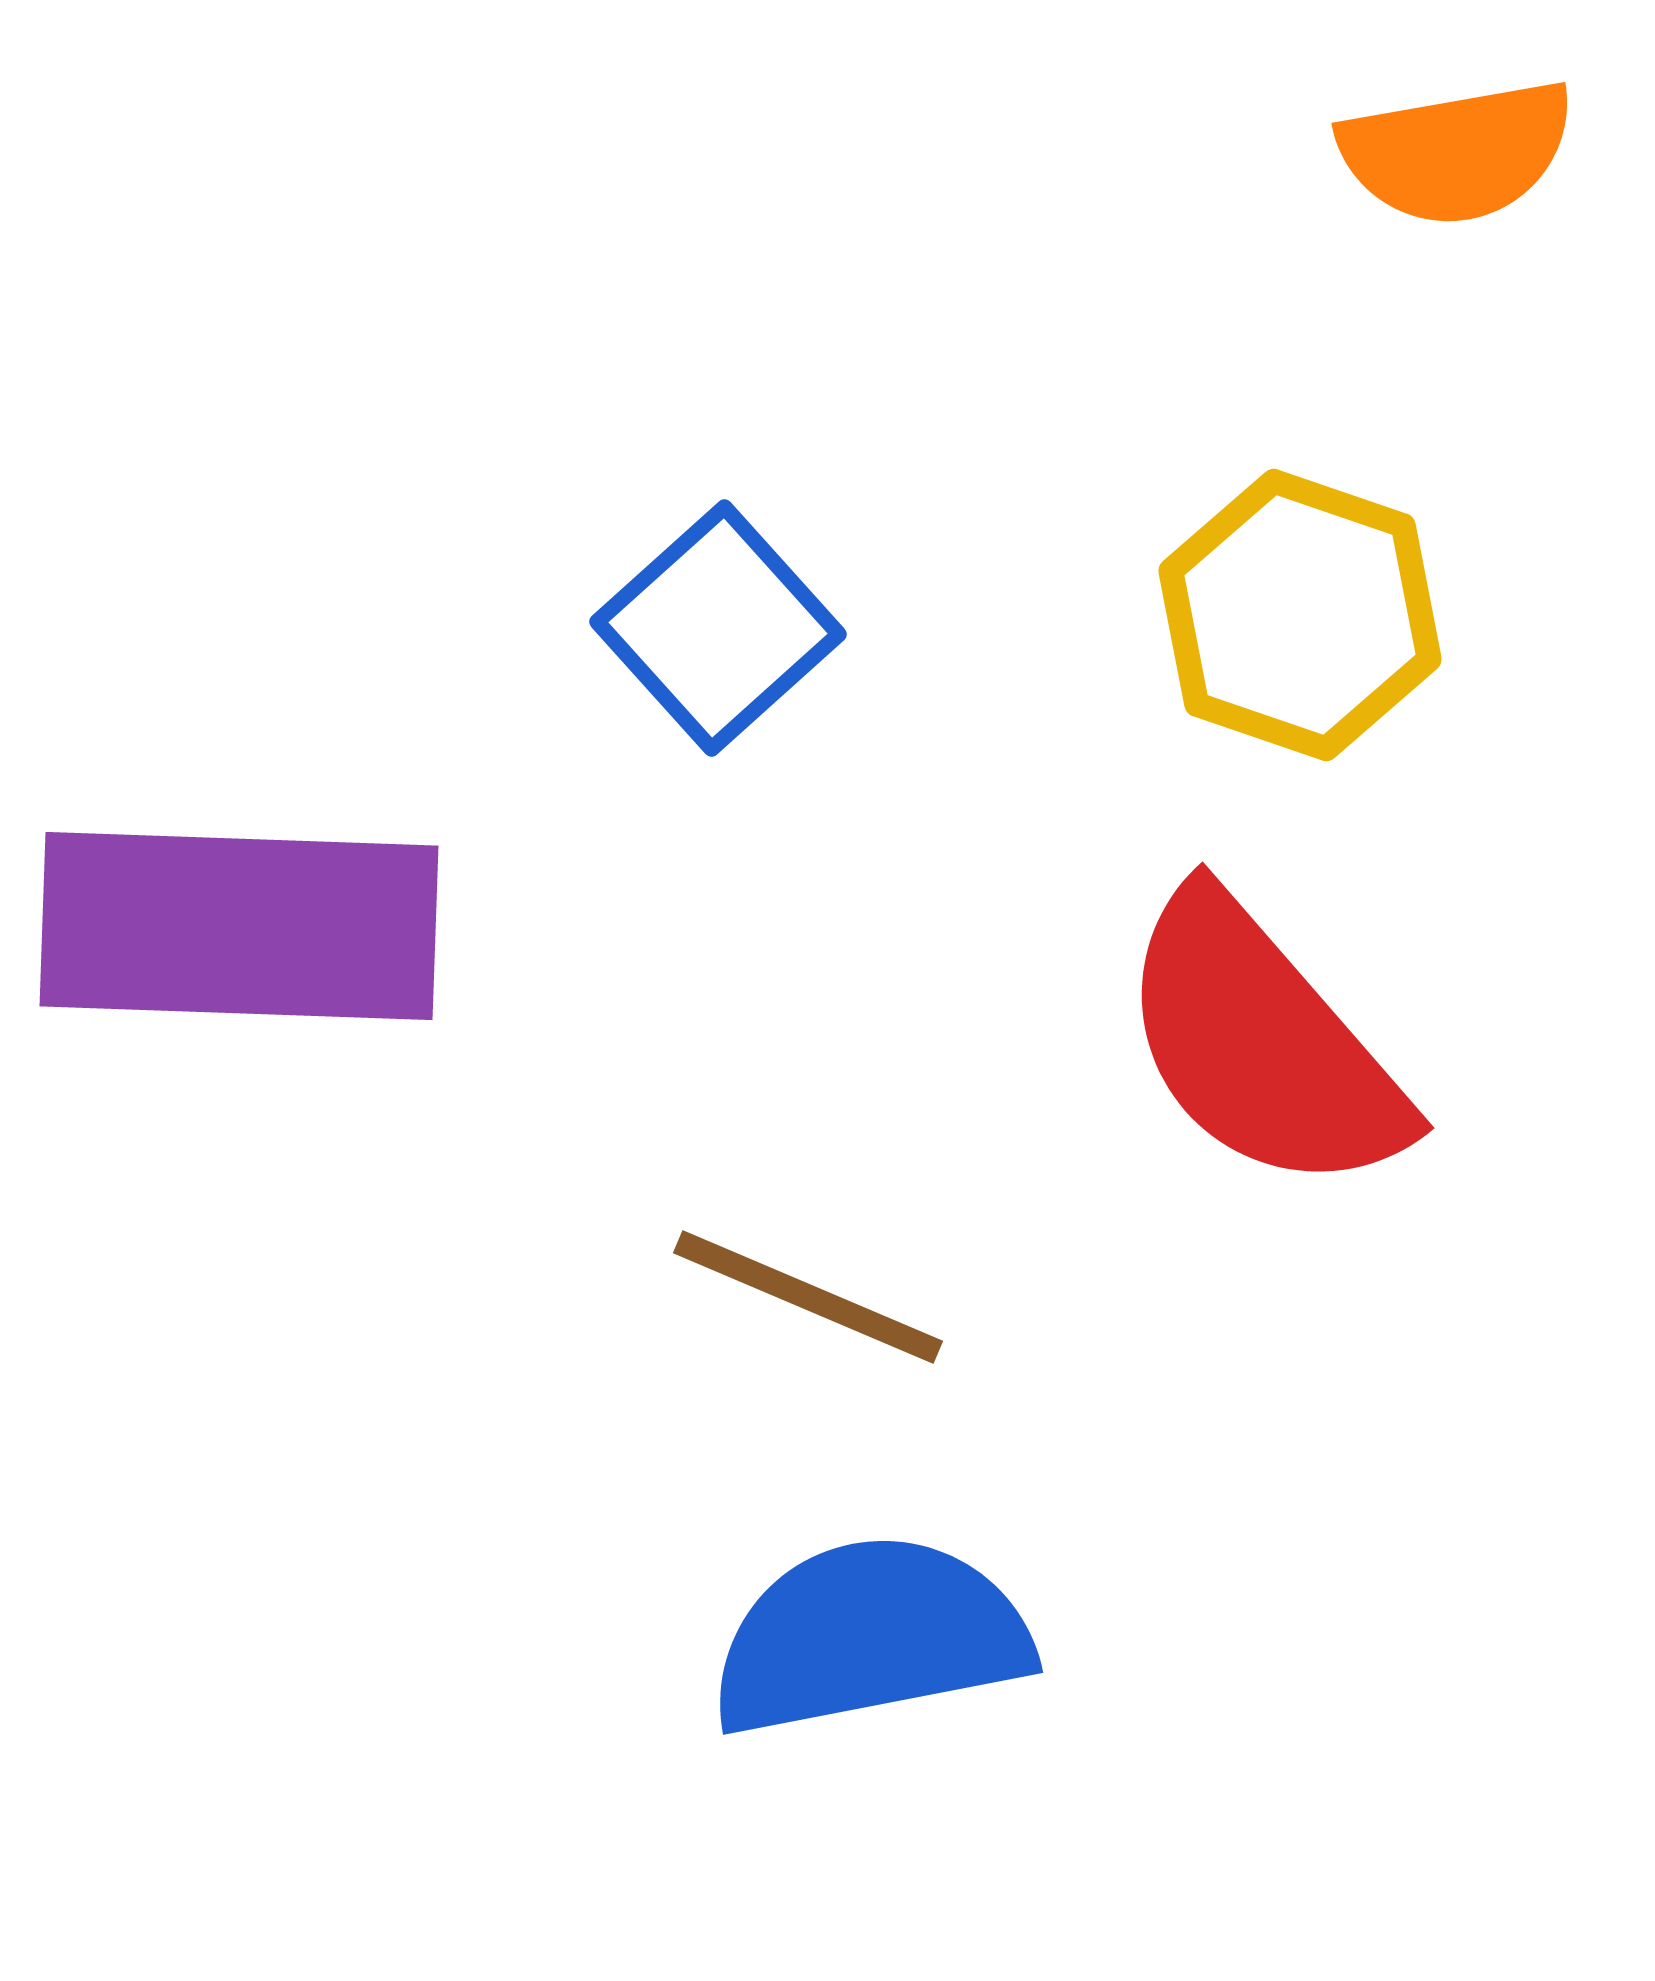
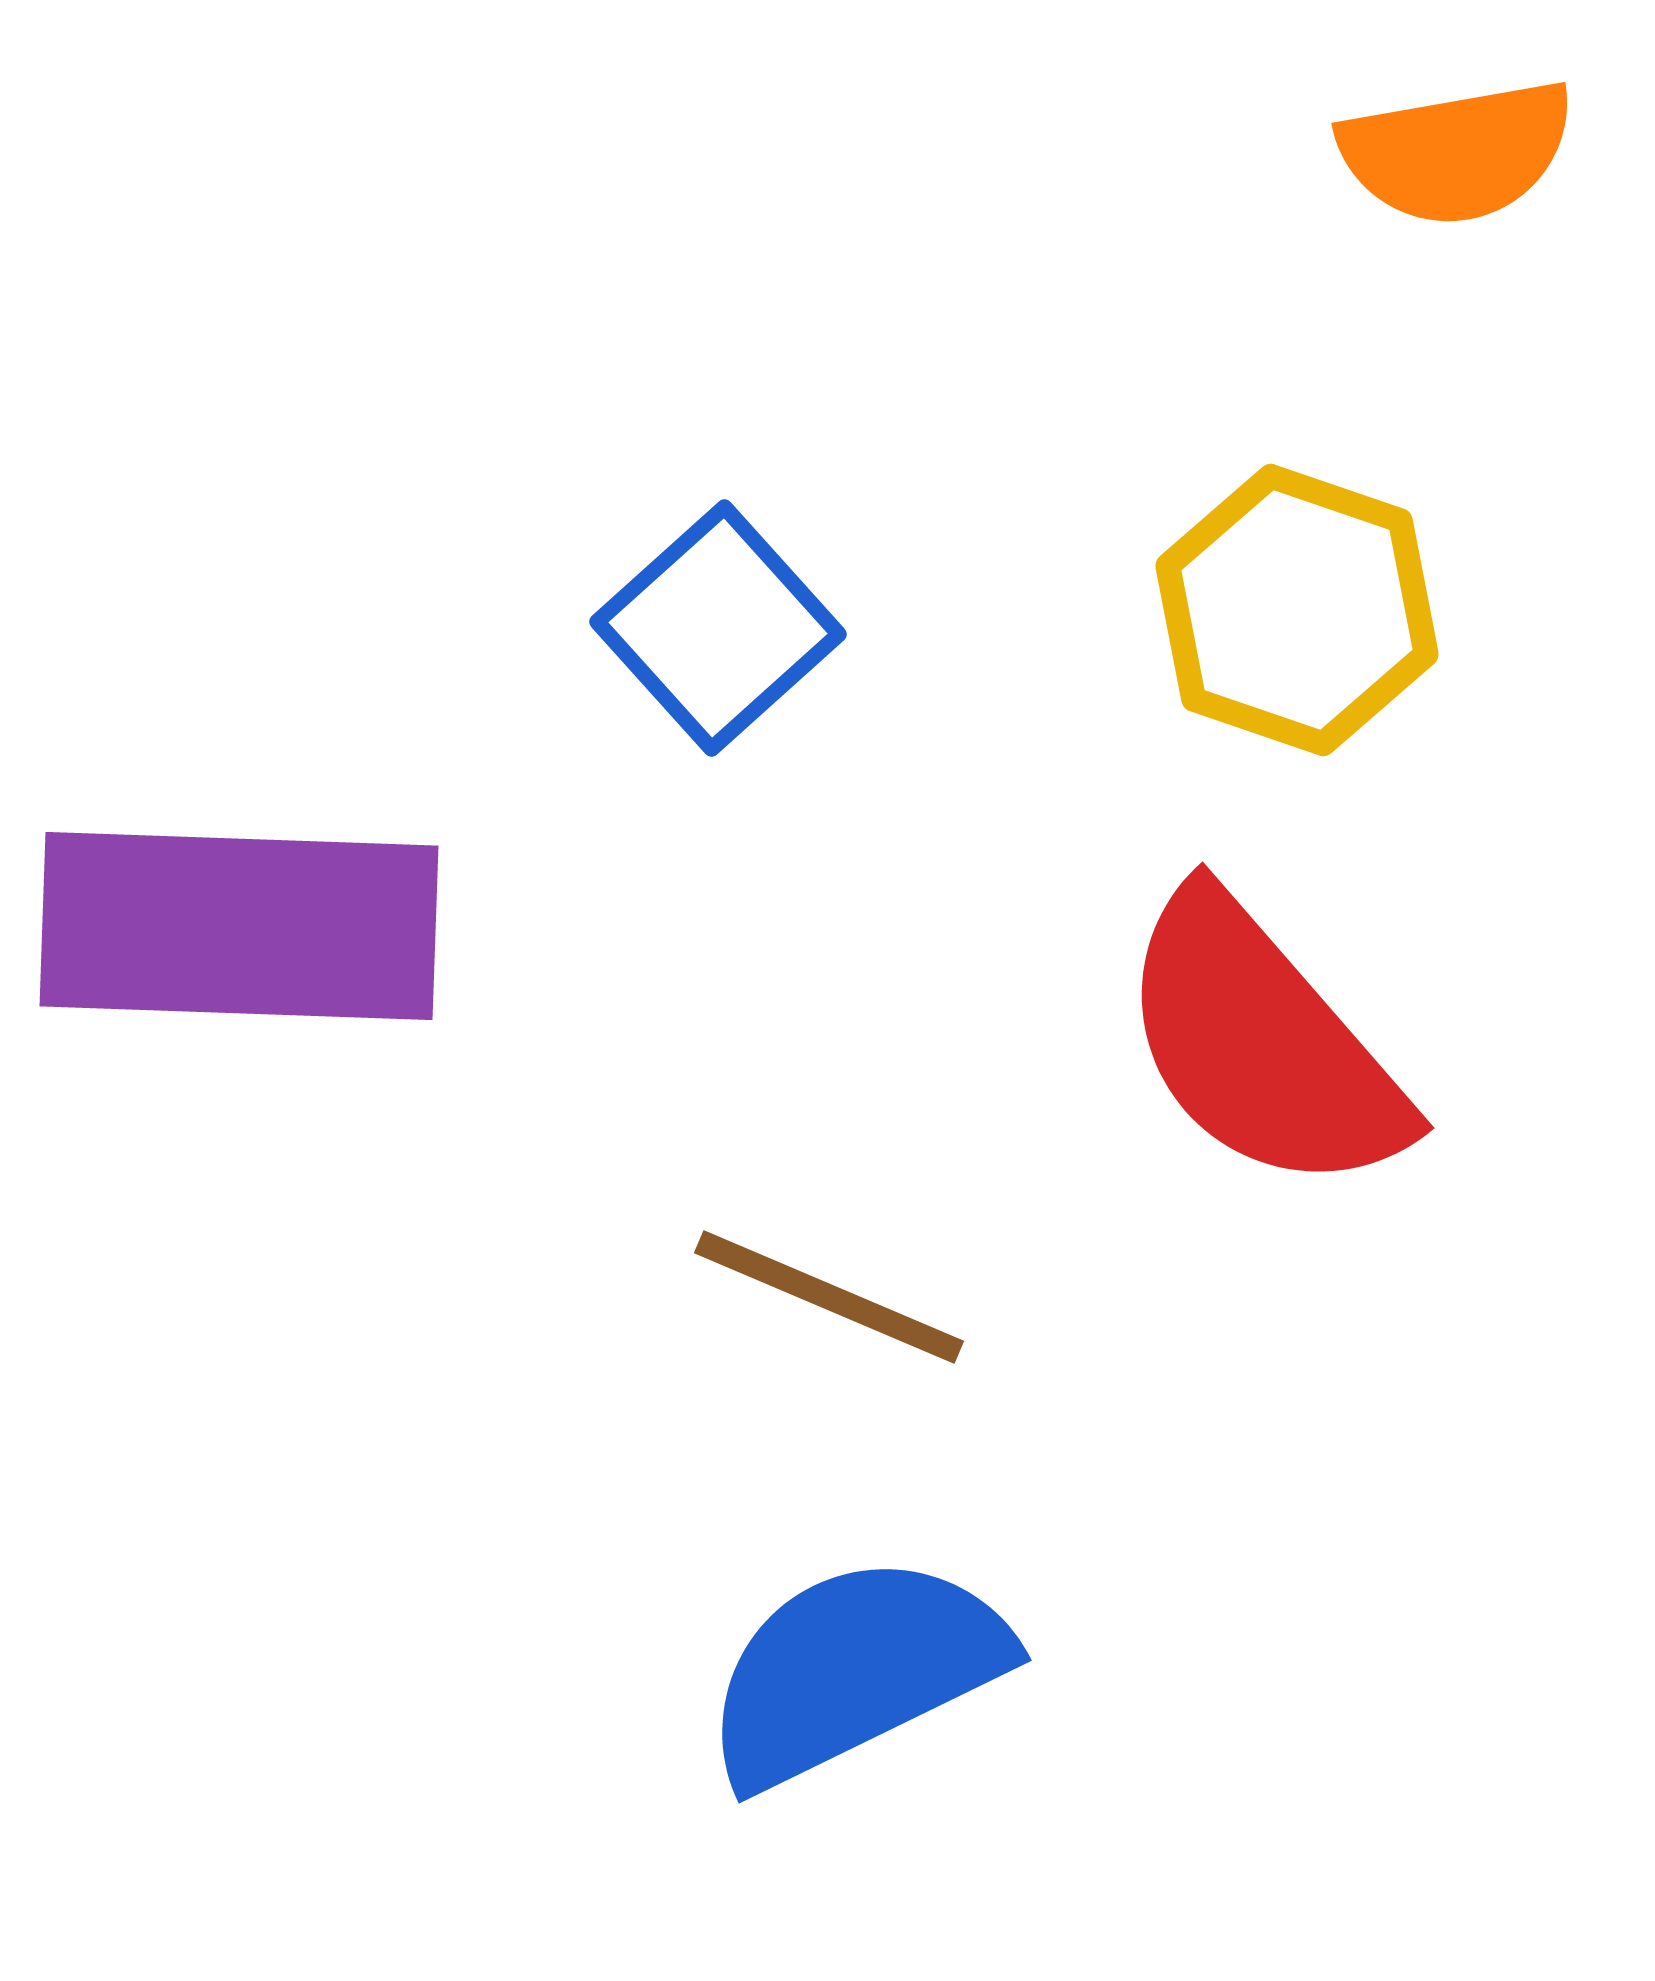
yellow hexagon: moved 3 px left, 5 px up
brown line: moved 21 px right
blue semicircle: moved 15 px left, 34 px down; rotated 15 degrees counterclockwise
